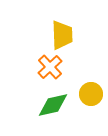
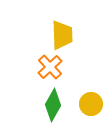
yellow circle: moved 10 px down
green diamond: rotated 48 degrees counterclockwise
